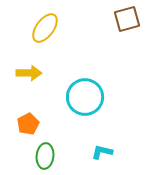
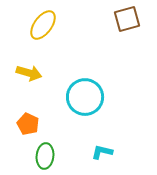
yellow ellipse: moved 2 px left, 3 px up
yellow arrow: rotated 15 degrees clockwise
orange pentagon: rotated 20 degrees counterclockwise
